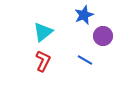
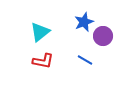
blue star: moved 7 px down
cyan triangle: moved 3 px left
red L-shape: rotated 75 degrees clockwise
